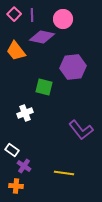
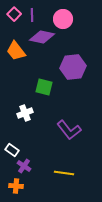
purple L-shape: moved 12 px left
